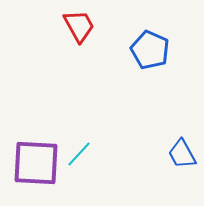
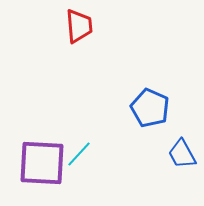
red trapezoid: rotated 24 degrees clockwise
blue pentagon: moved 58 px down
purple square: moved 6 px right
